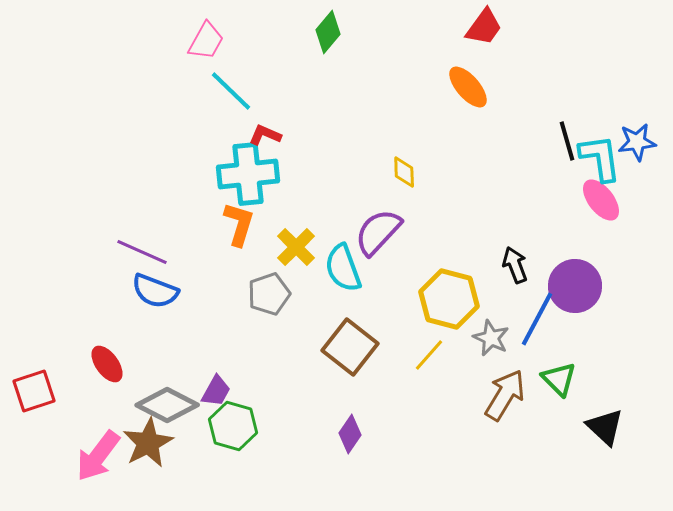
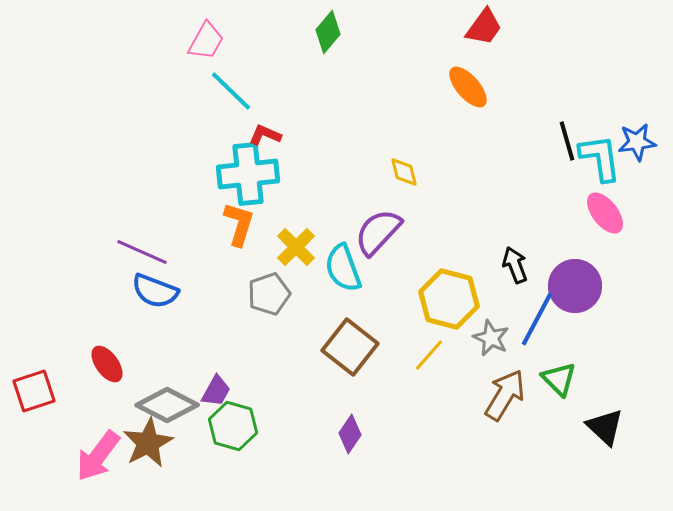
yellow diamond: rotated 12 degrees counterclockwise
pink ellipse: moved 4 px right, 13 px down
